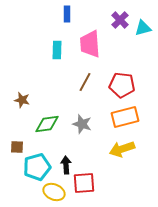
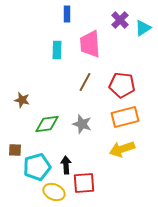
cyan triangle: rotated 18 degrees counterclockwise
brown square: moved 2 px left, 3 px down
